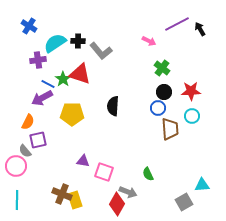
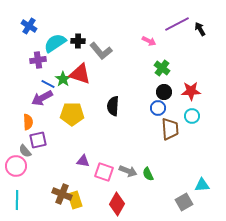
orange semicircle: rotated 28 degrees counterclockwise
gray arrow: moved 21 px up
